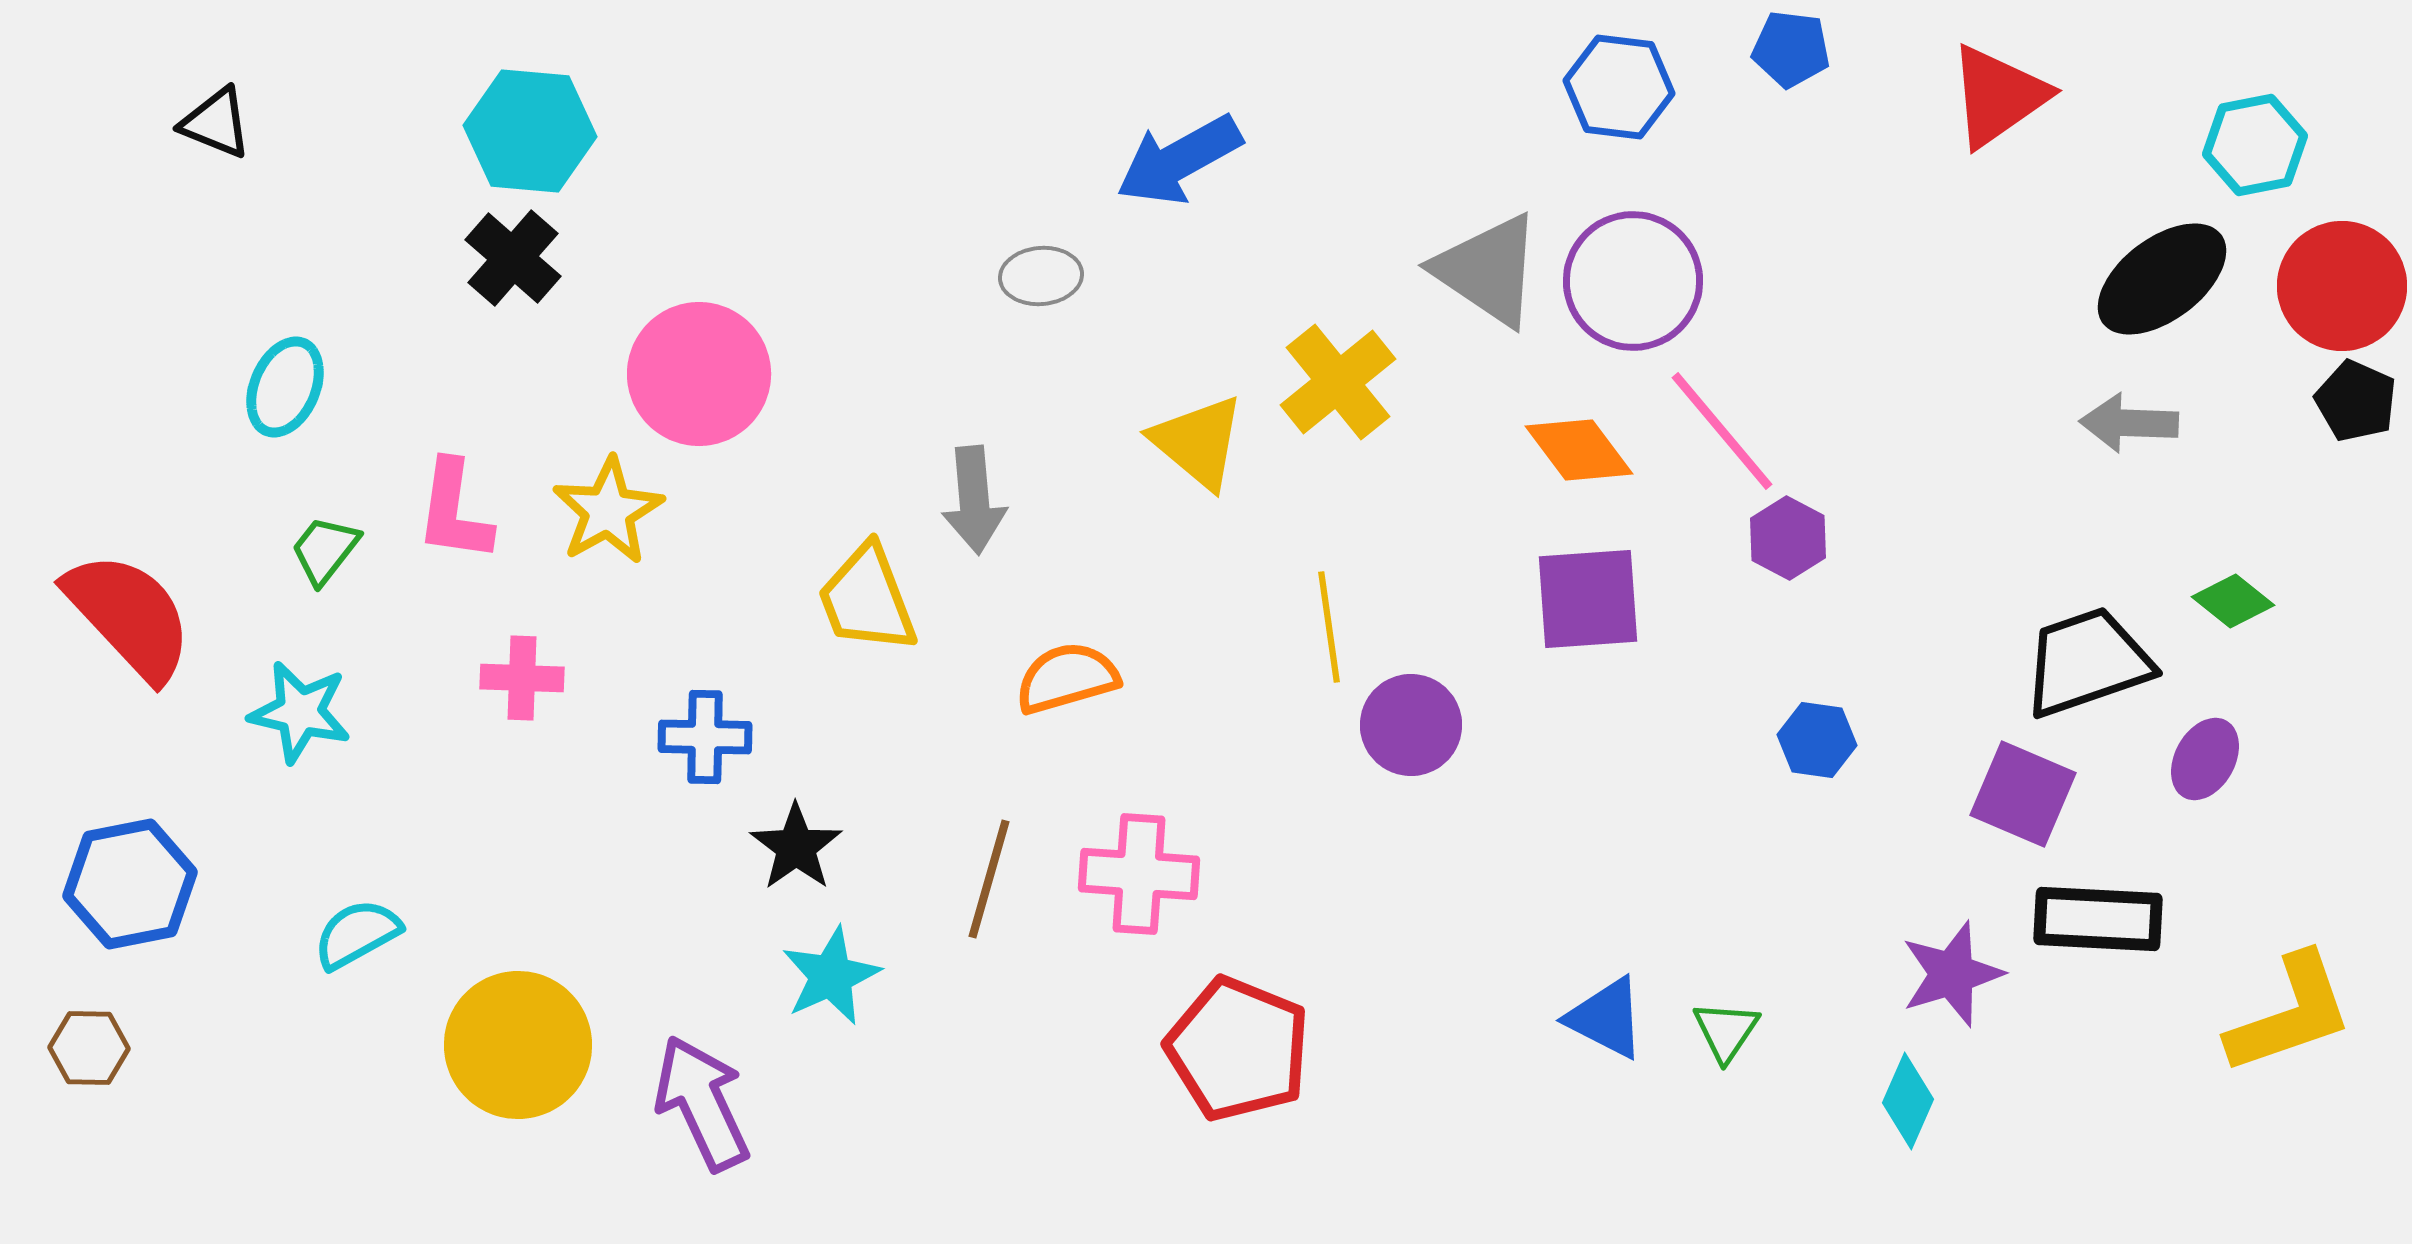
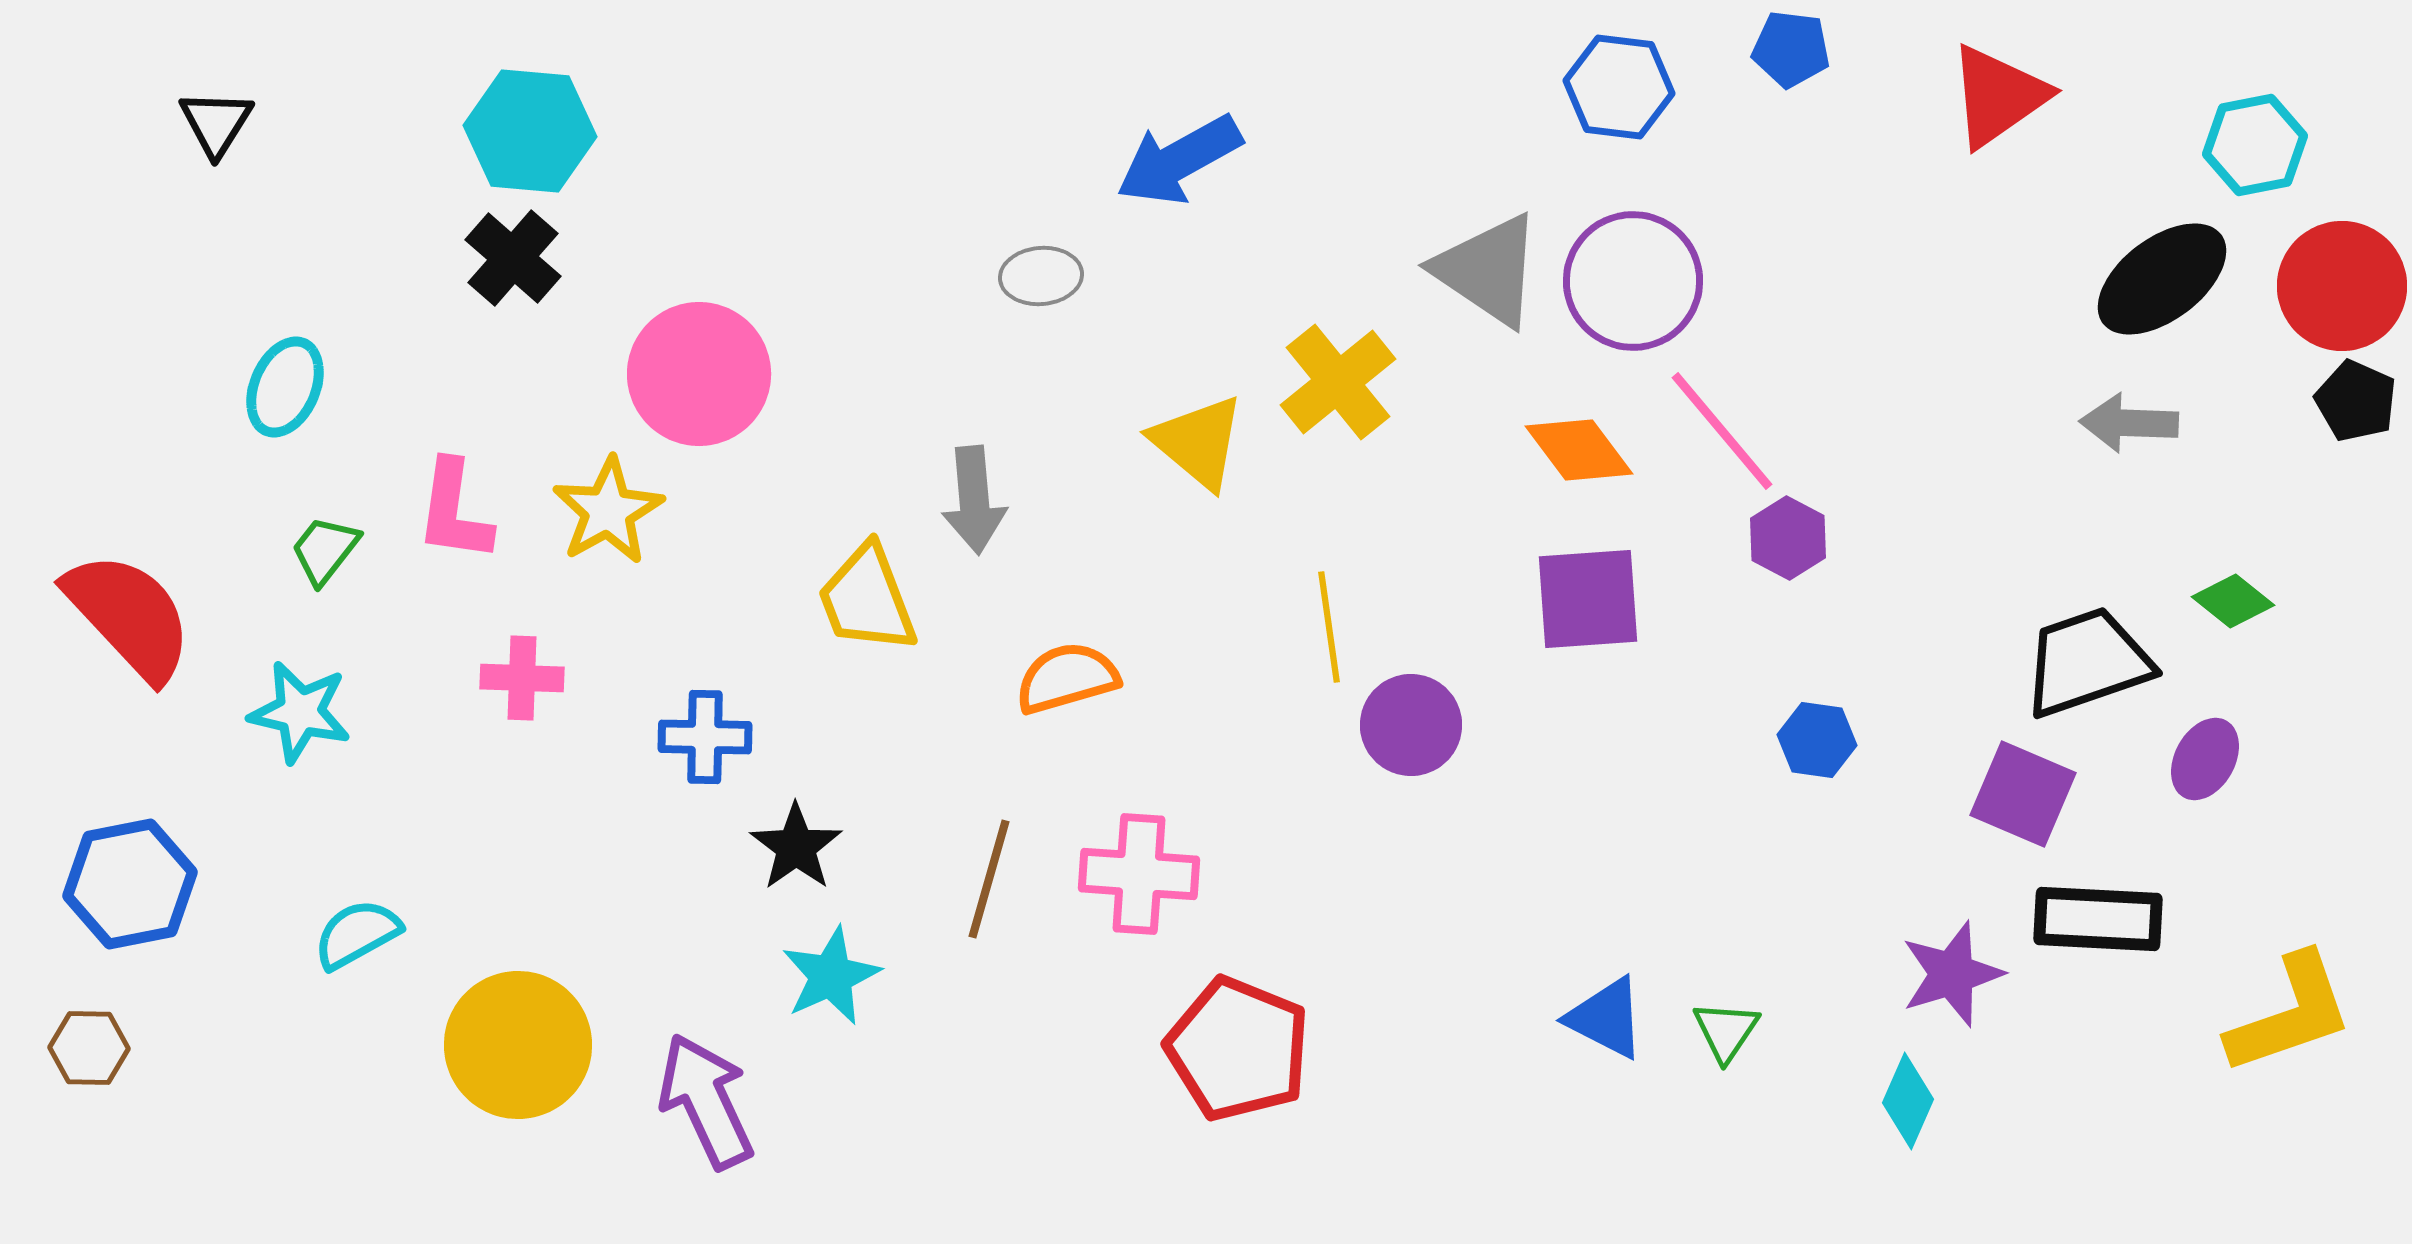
black triangle at (216, 123): rotated 40 degrees clockwise
purple arrow at (702, 1103): moved 4 px right, 2 px up
